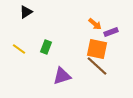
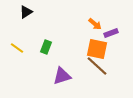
purple rectangle: moved 1 px down
yellow line: moved 2 px left, 1 px up
